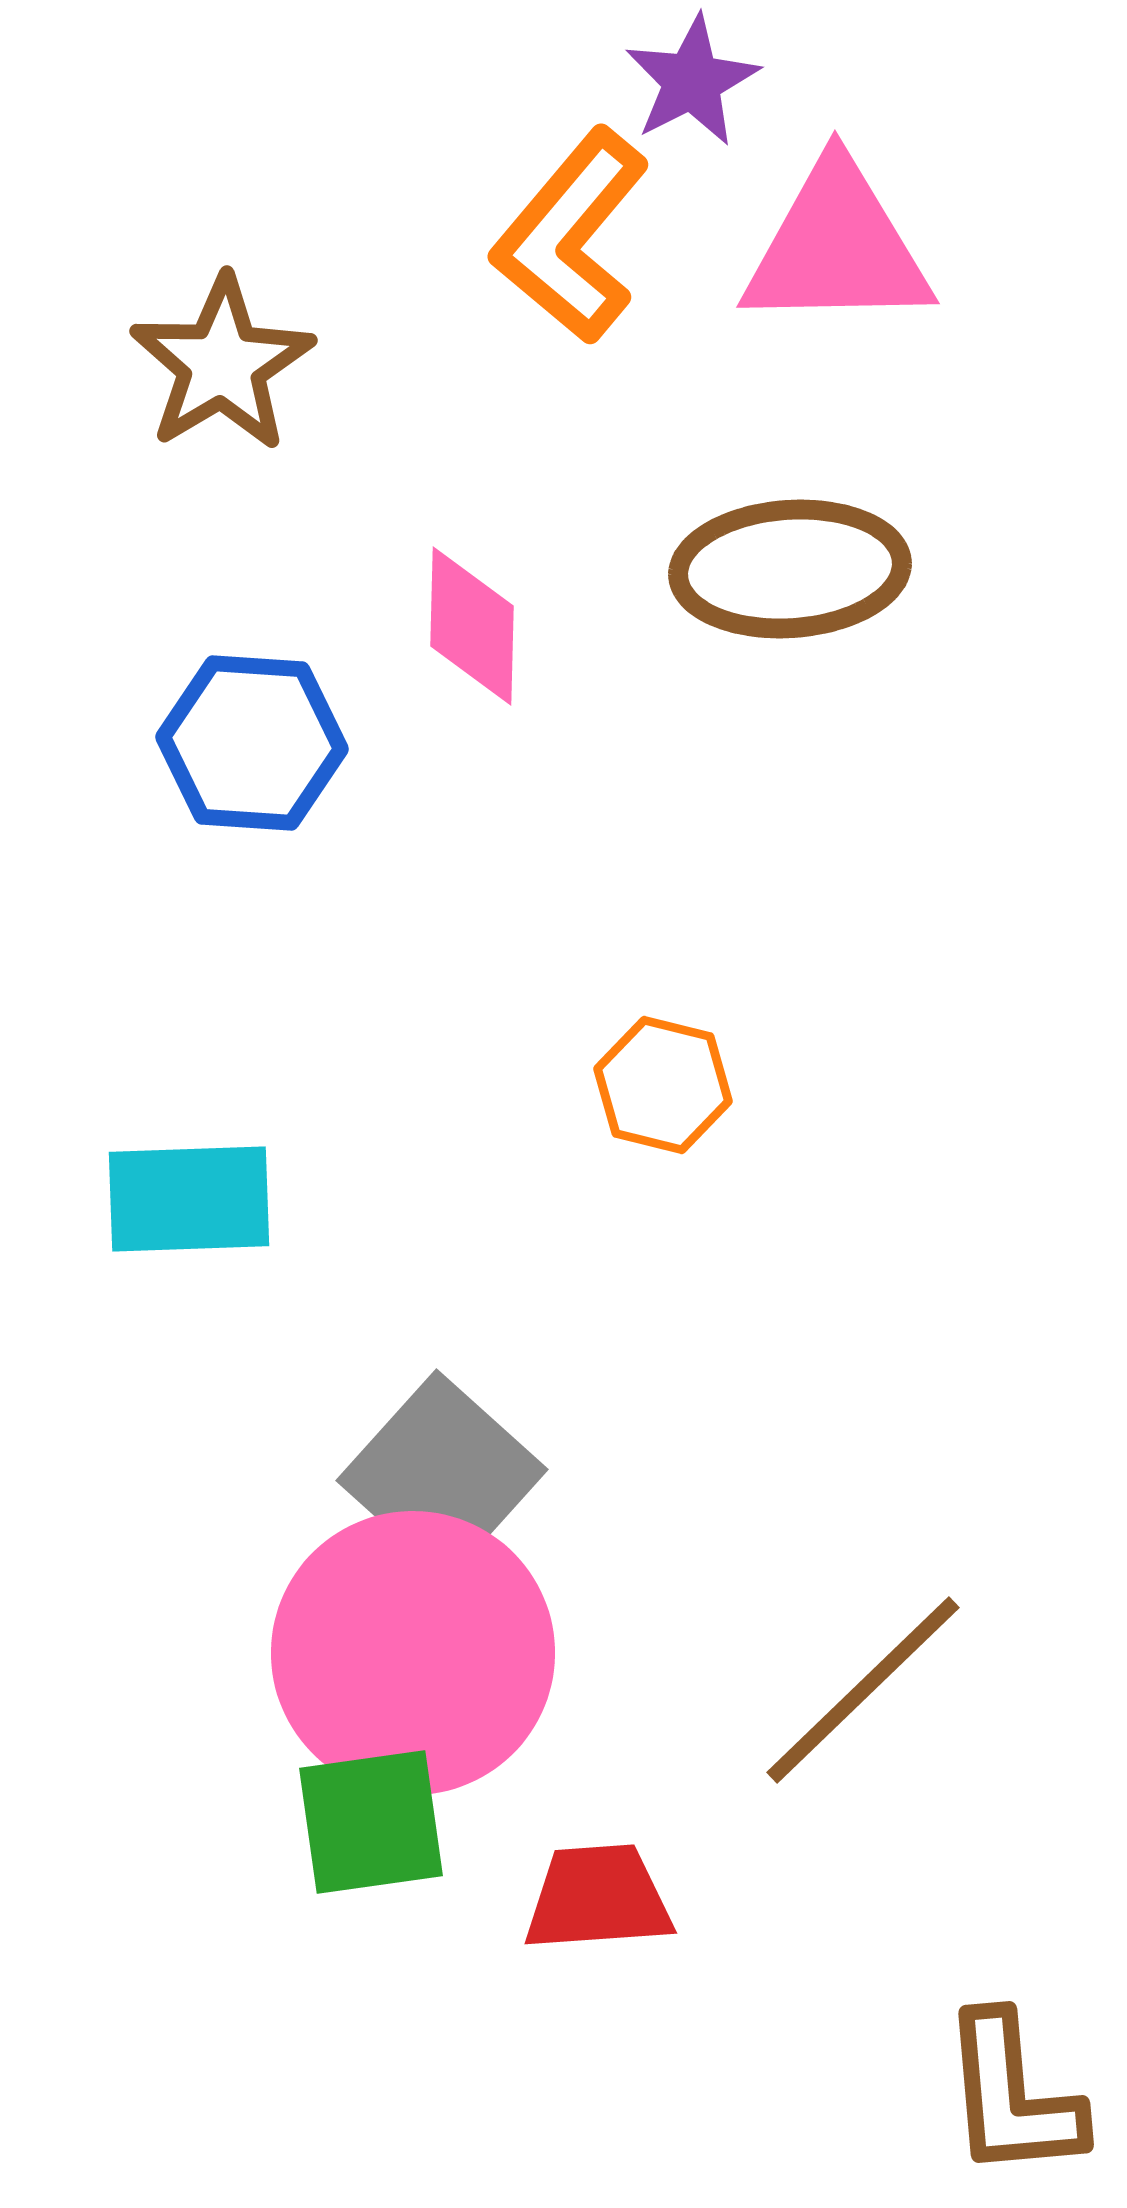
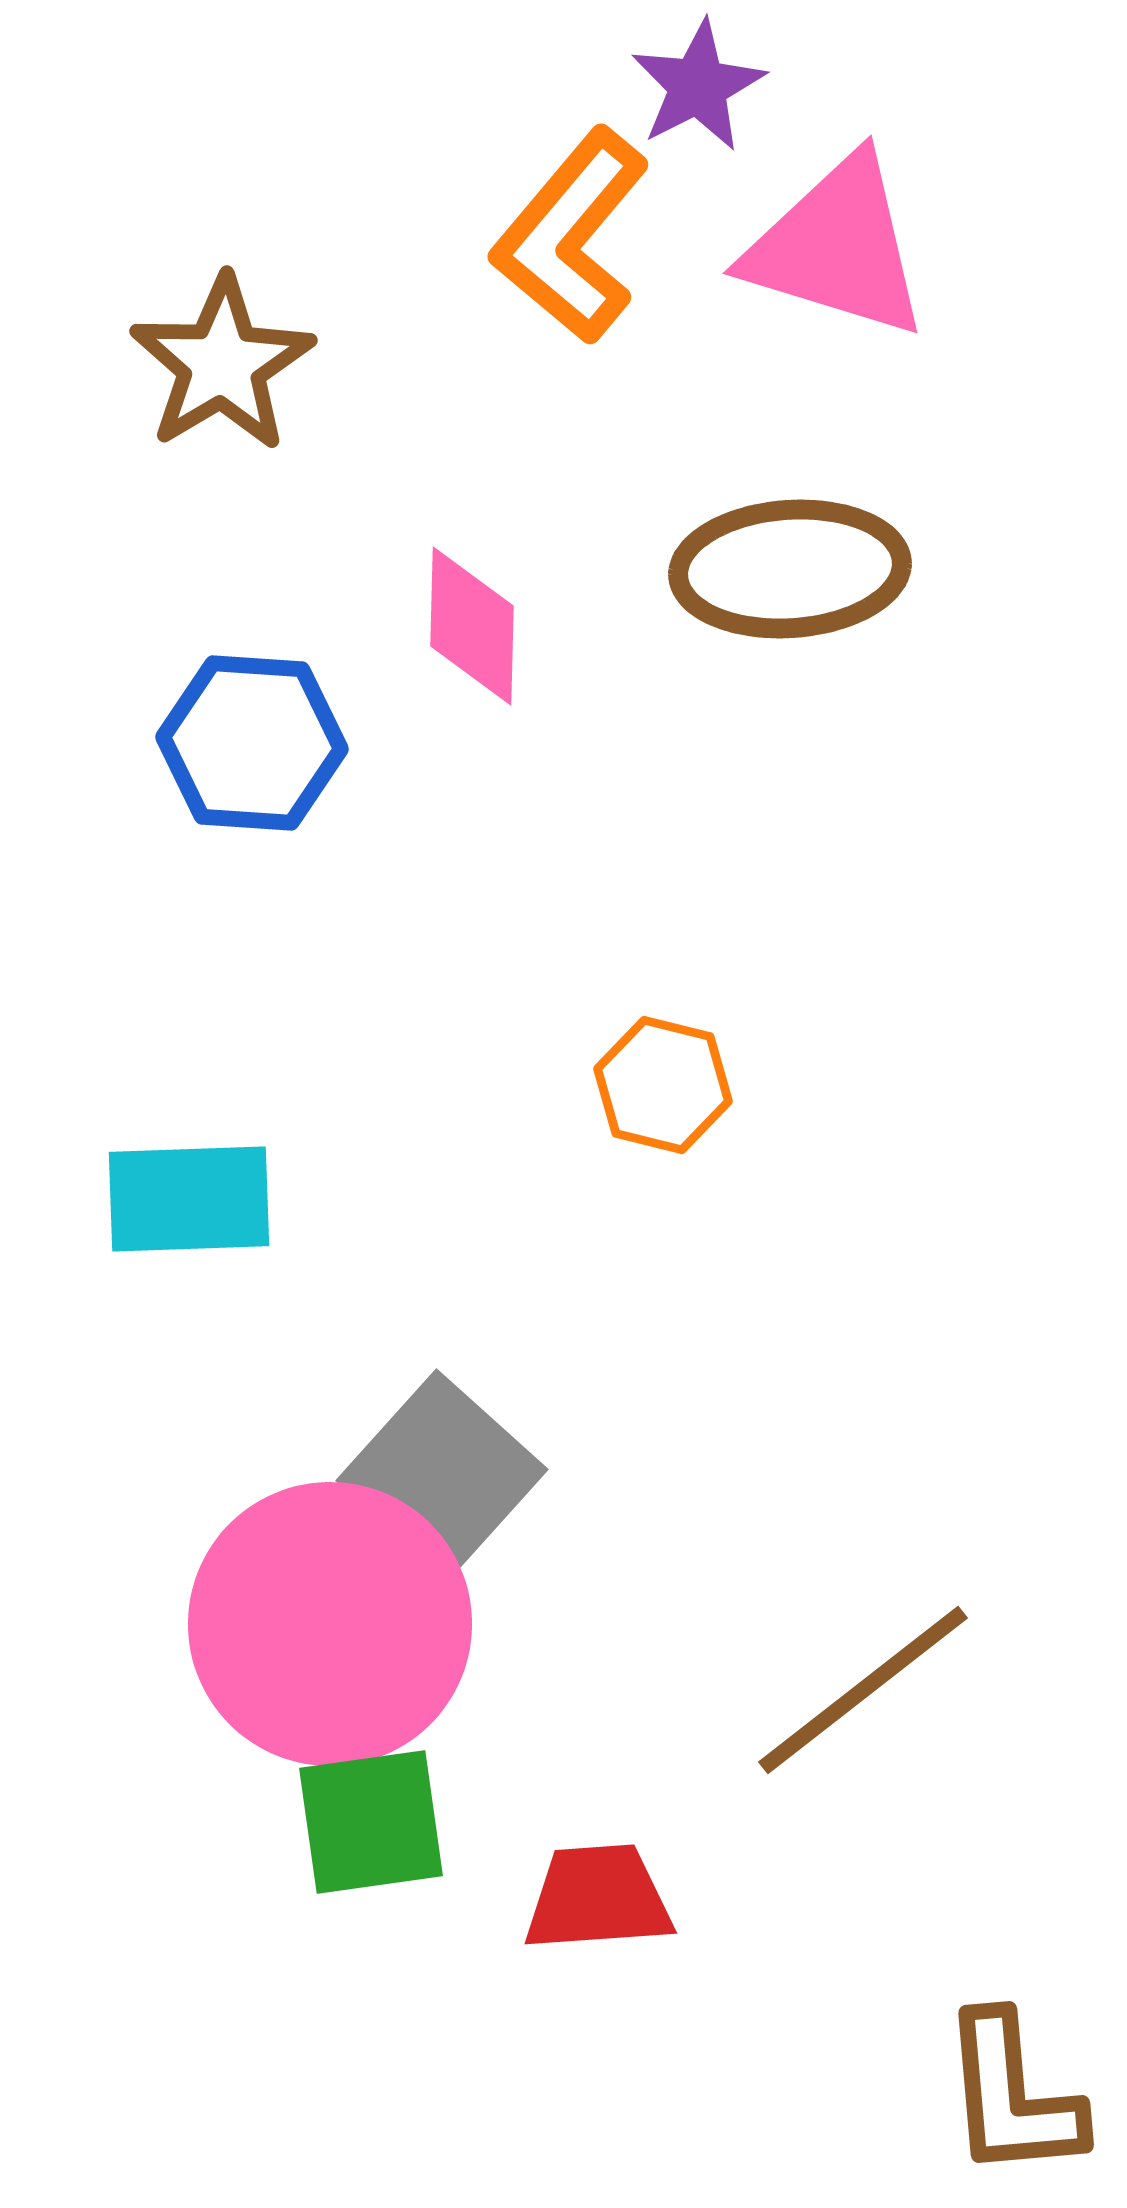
purple star: moved 6 px right, 5 px down
pink triangle: rotated 18 degrees clockwise
pink circle: moved 83 px left, 29 px up
brown line: rotated 6 degrees clockwise
